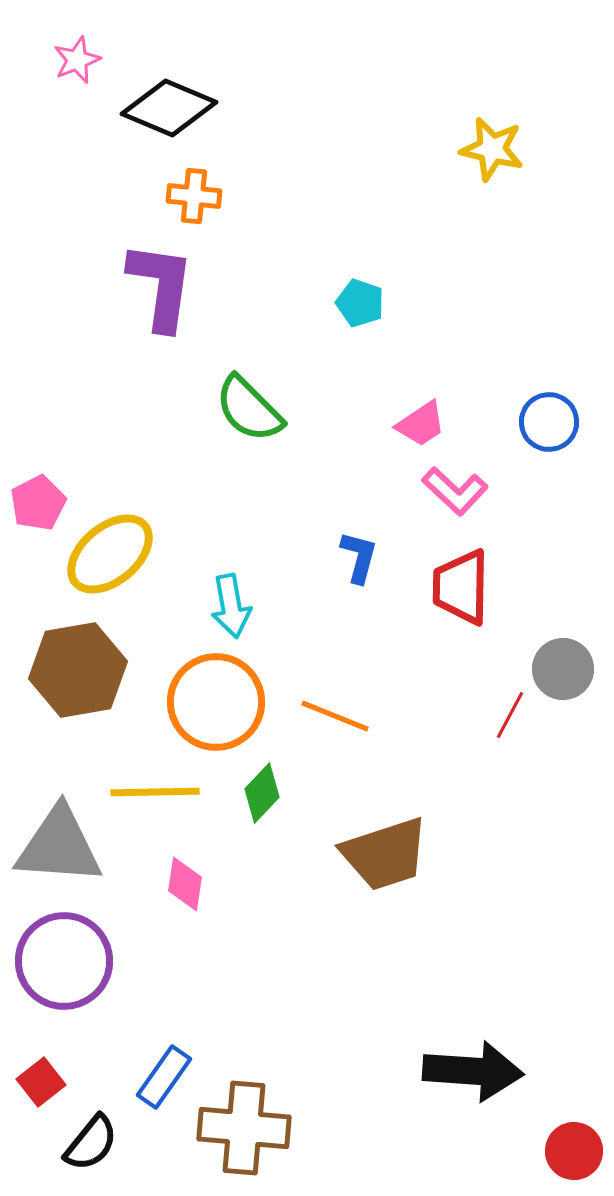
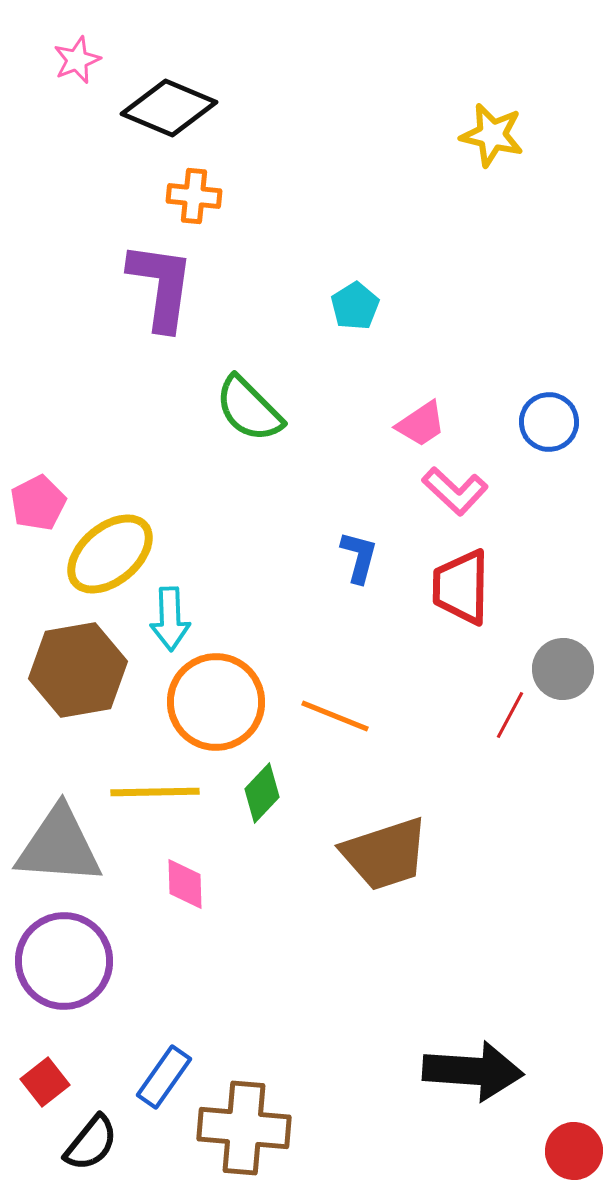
yellow star: moved 14 px up
cyan pentagon: moved 5 px left, 3 px down; rotated 21 degrees clockwise
cyan arrow: moved 61 px left, 13 px down; rotated 8 degrees clockwise
pink diamond: rotated 10 degrees counterclockwise
red square: moved 4 px right
